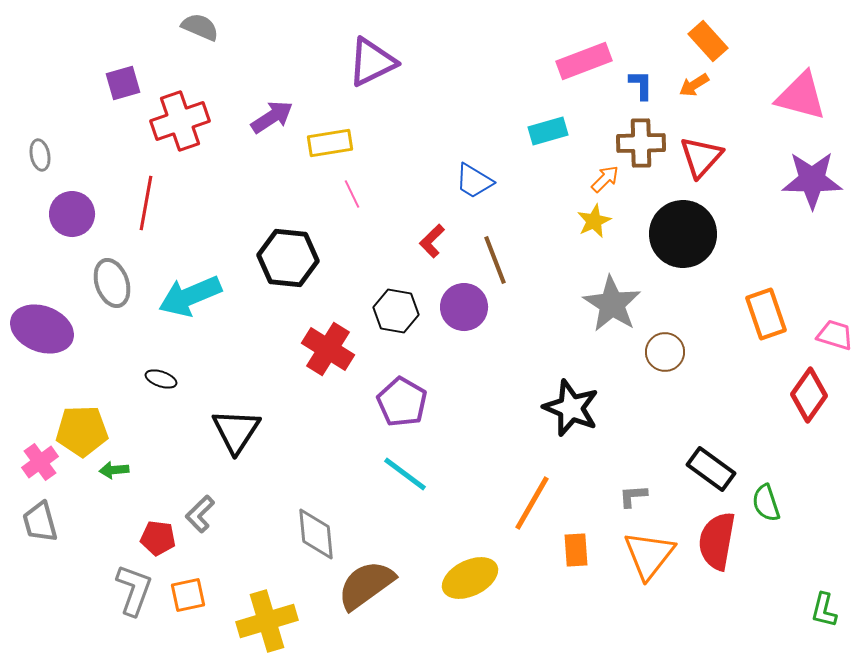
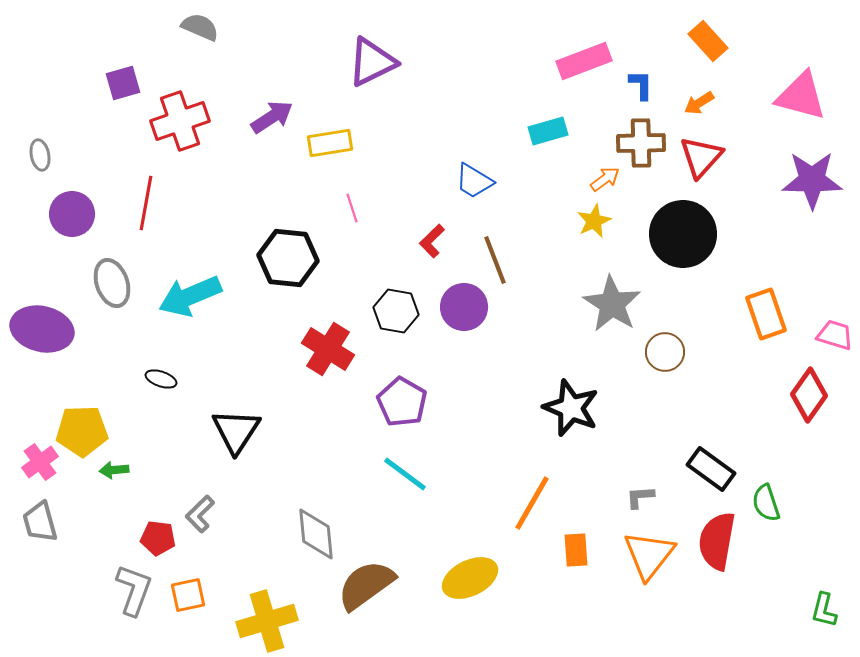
orange arrow at (694, 85): moved 5 px right, 18 px down
orange arrow at (605, 179): rotated 8 degrees clockwise
pink line at (352, 194): moved 14 px down; rotated 8 degrees clockwise
purple ellipse at (42, 329): rotated 8 degrees counterclockwise
gray L-shape at (633, 496): moved 7 px right, 1 px down
